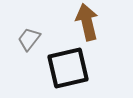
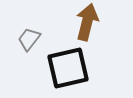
brown arrow: rotated 27 degrees clockwise
